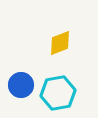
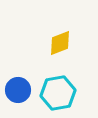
blue circle: moved 3 px left, 5 px down
